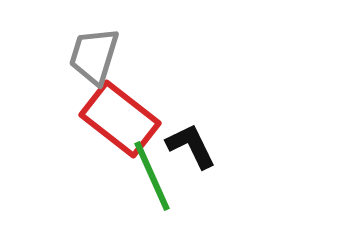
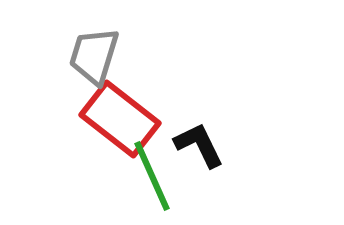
black L-shape: moved 8 px right, 1 px up
